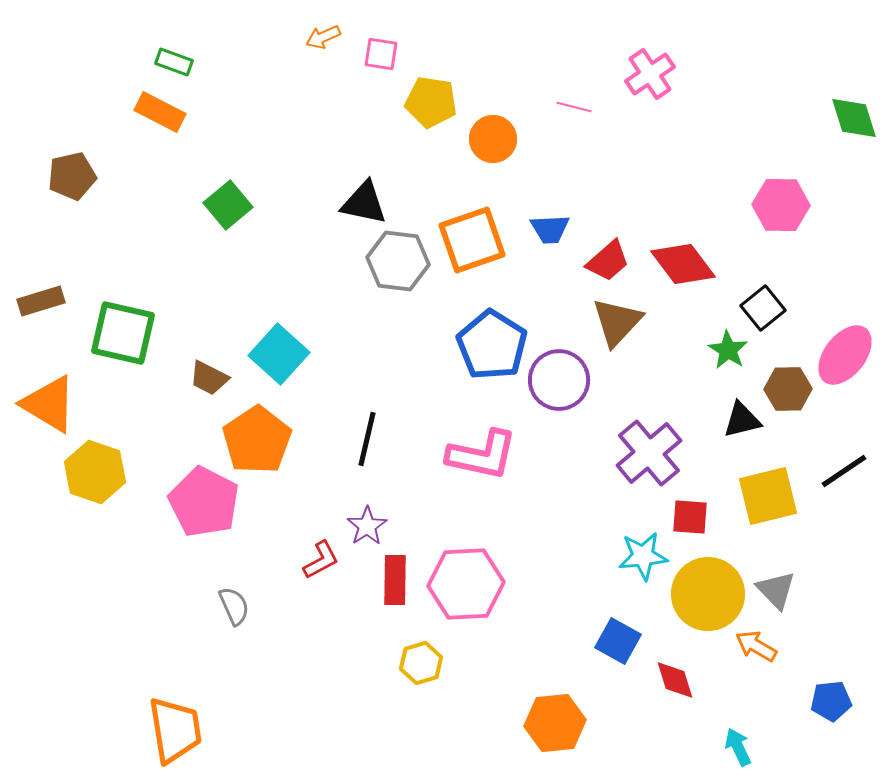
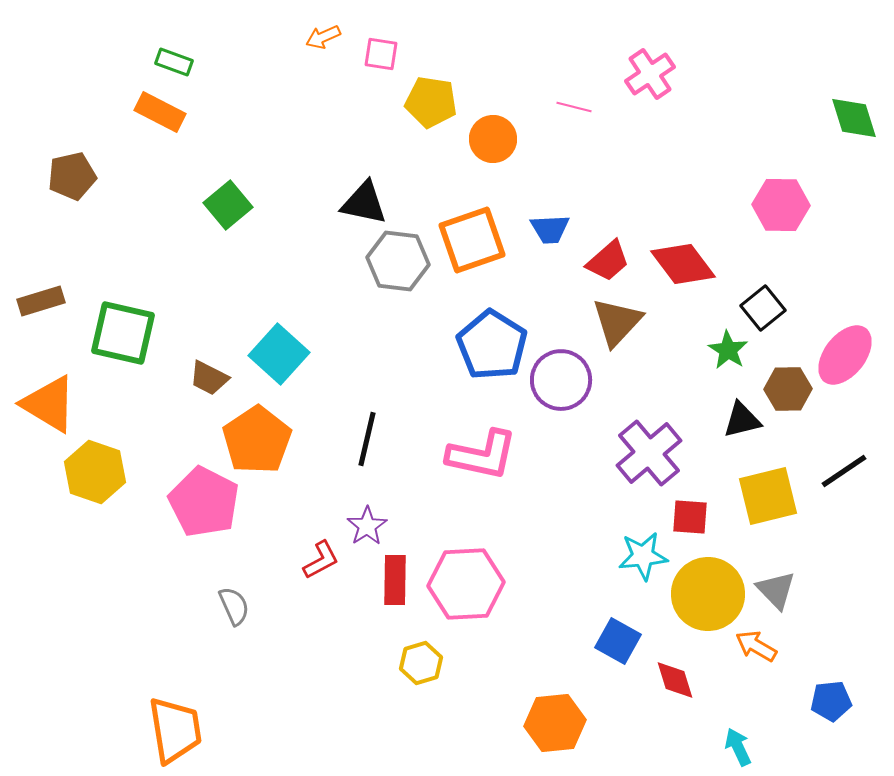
purple circle at (559, 380): moved 2 px right
